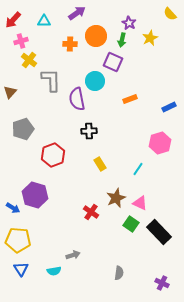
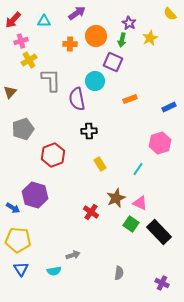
yellow cross: rotated 21 degrees clockwise
